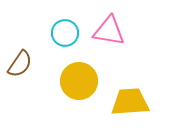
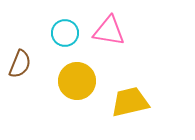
brown semicircle: rotated 12 degrees counterclockwise
yellow circle: moved 2 px left
yellow trapezoid: rotated 9 degrees counterclockwise
